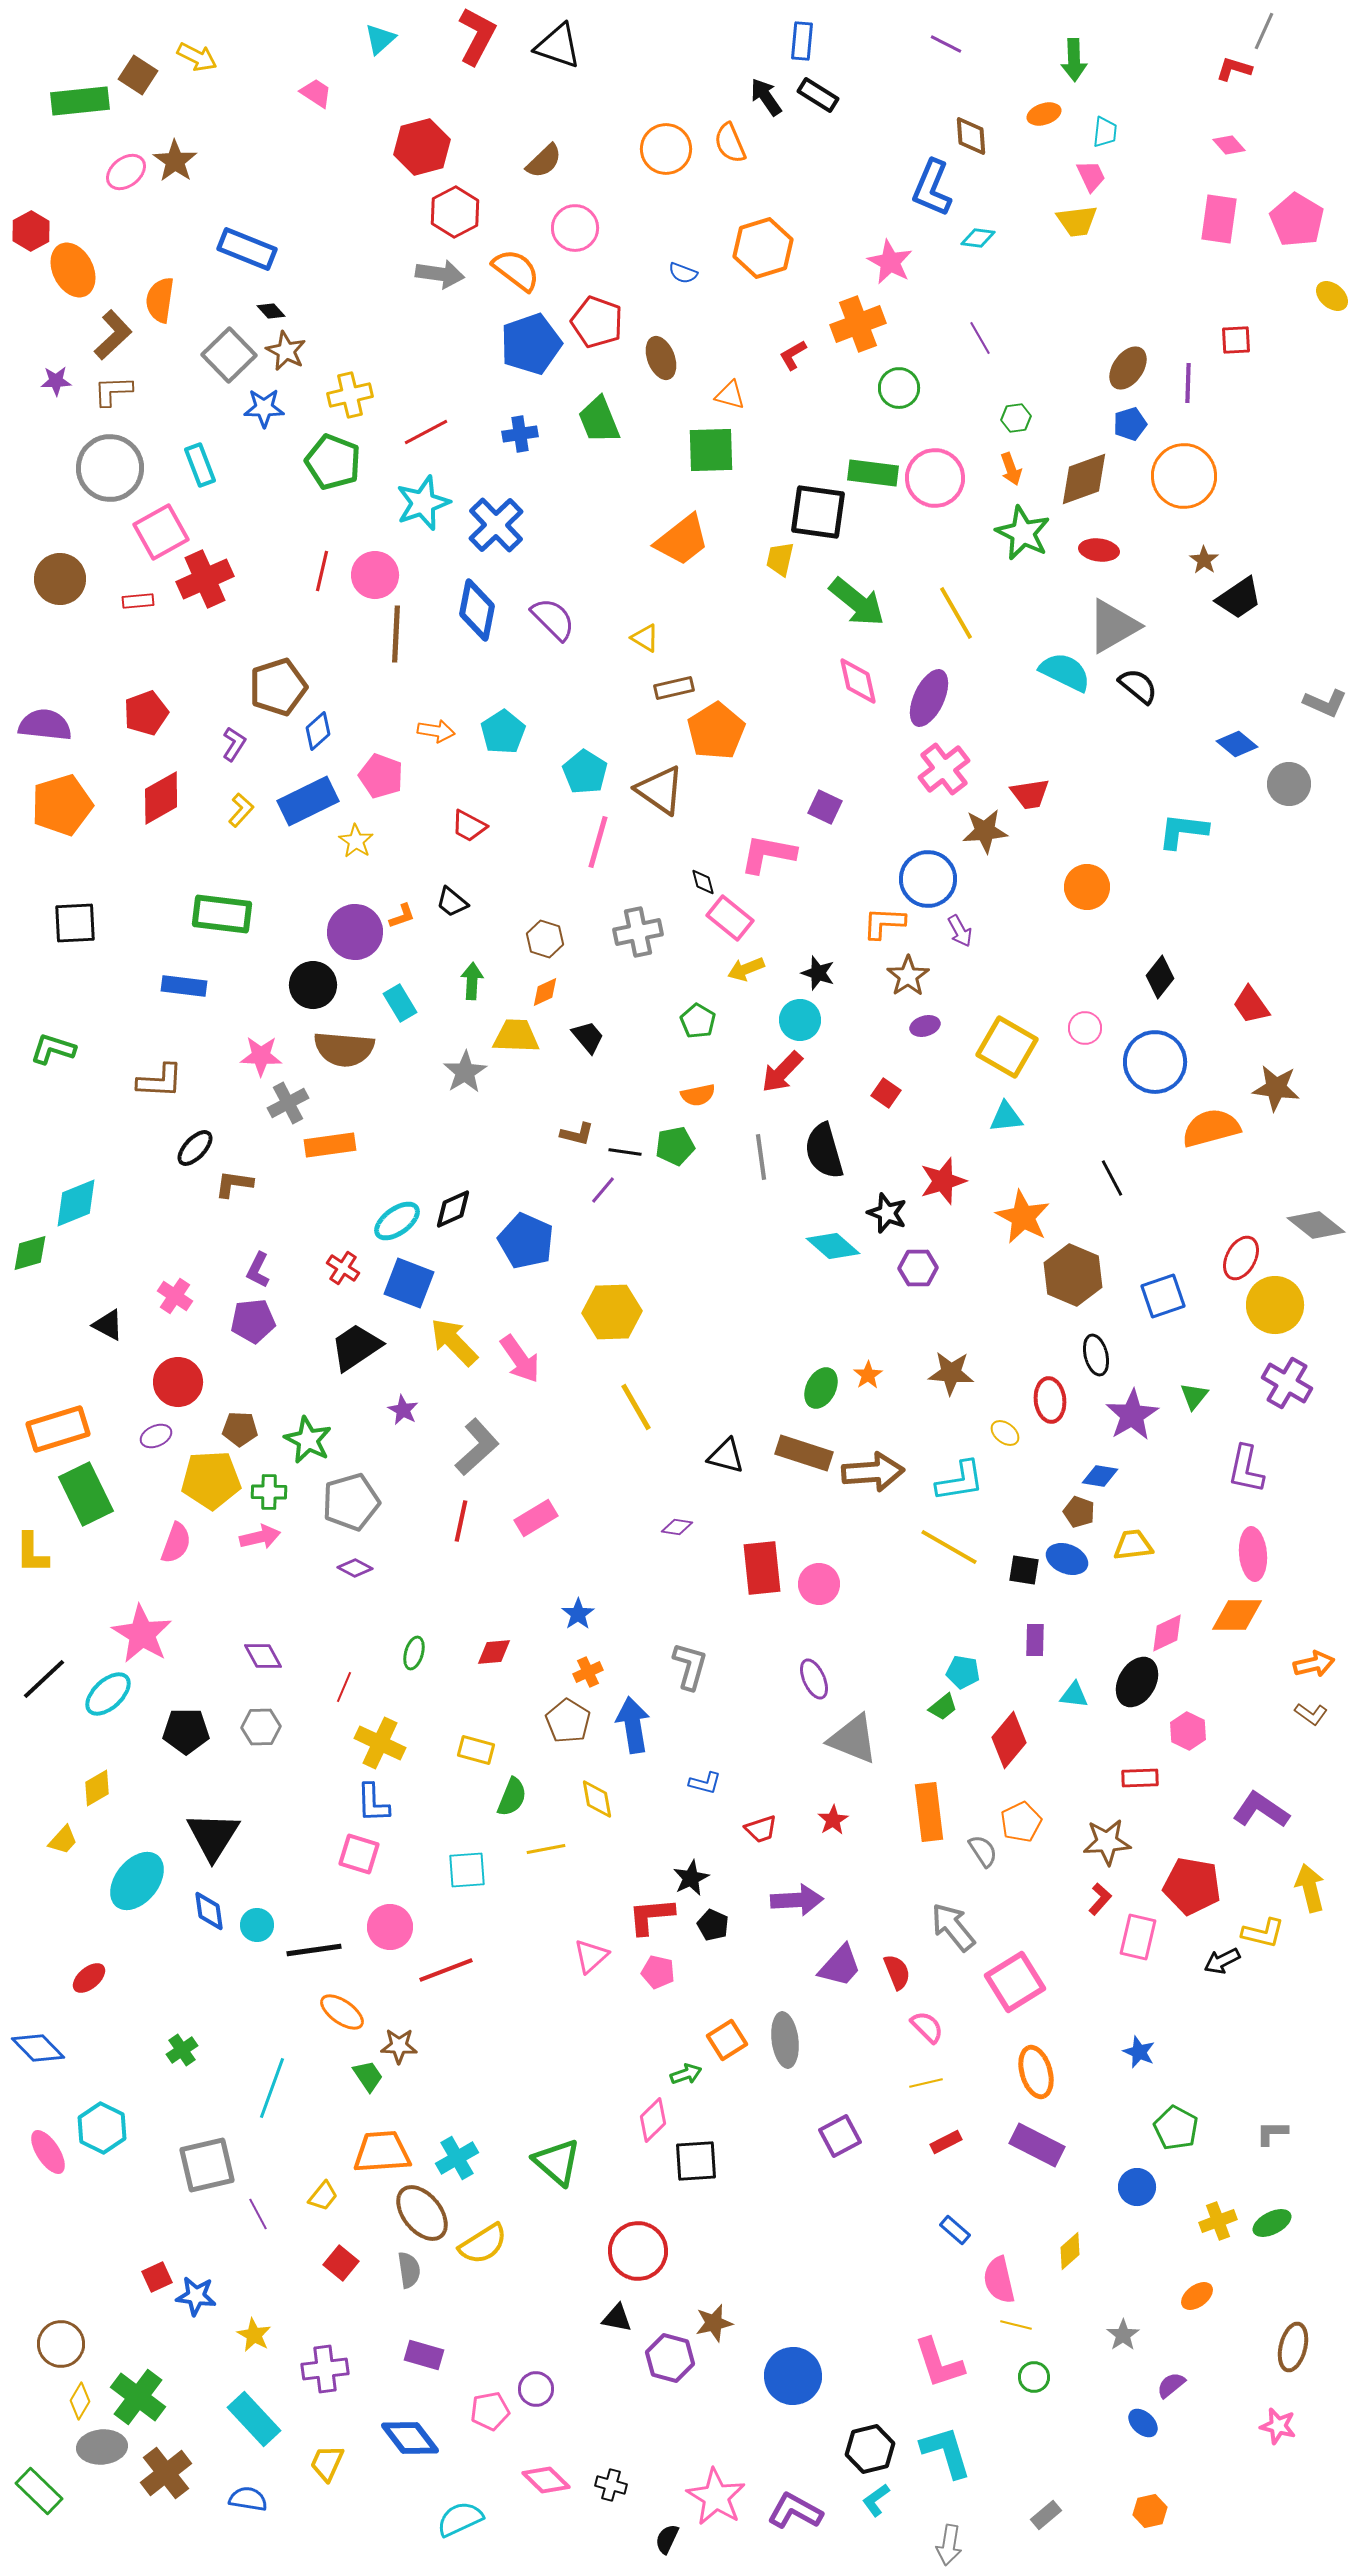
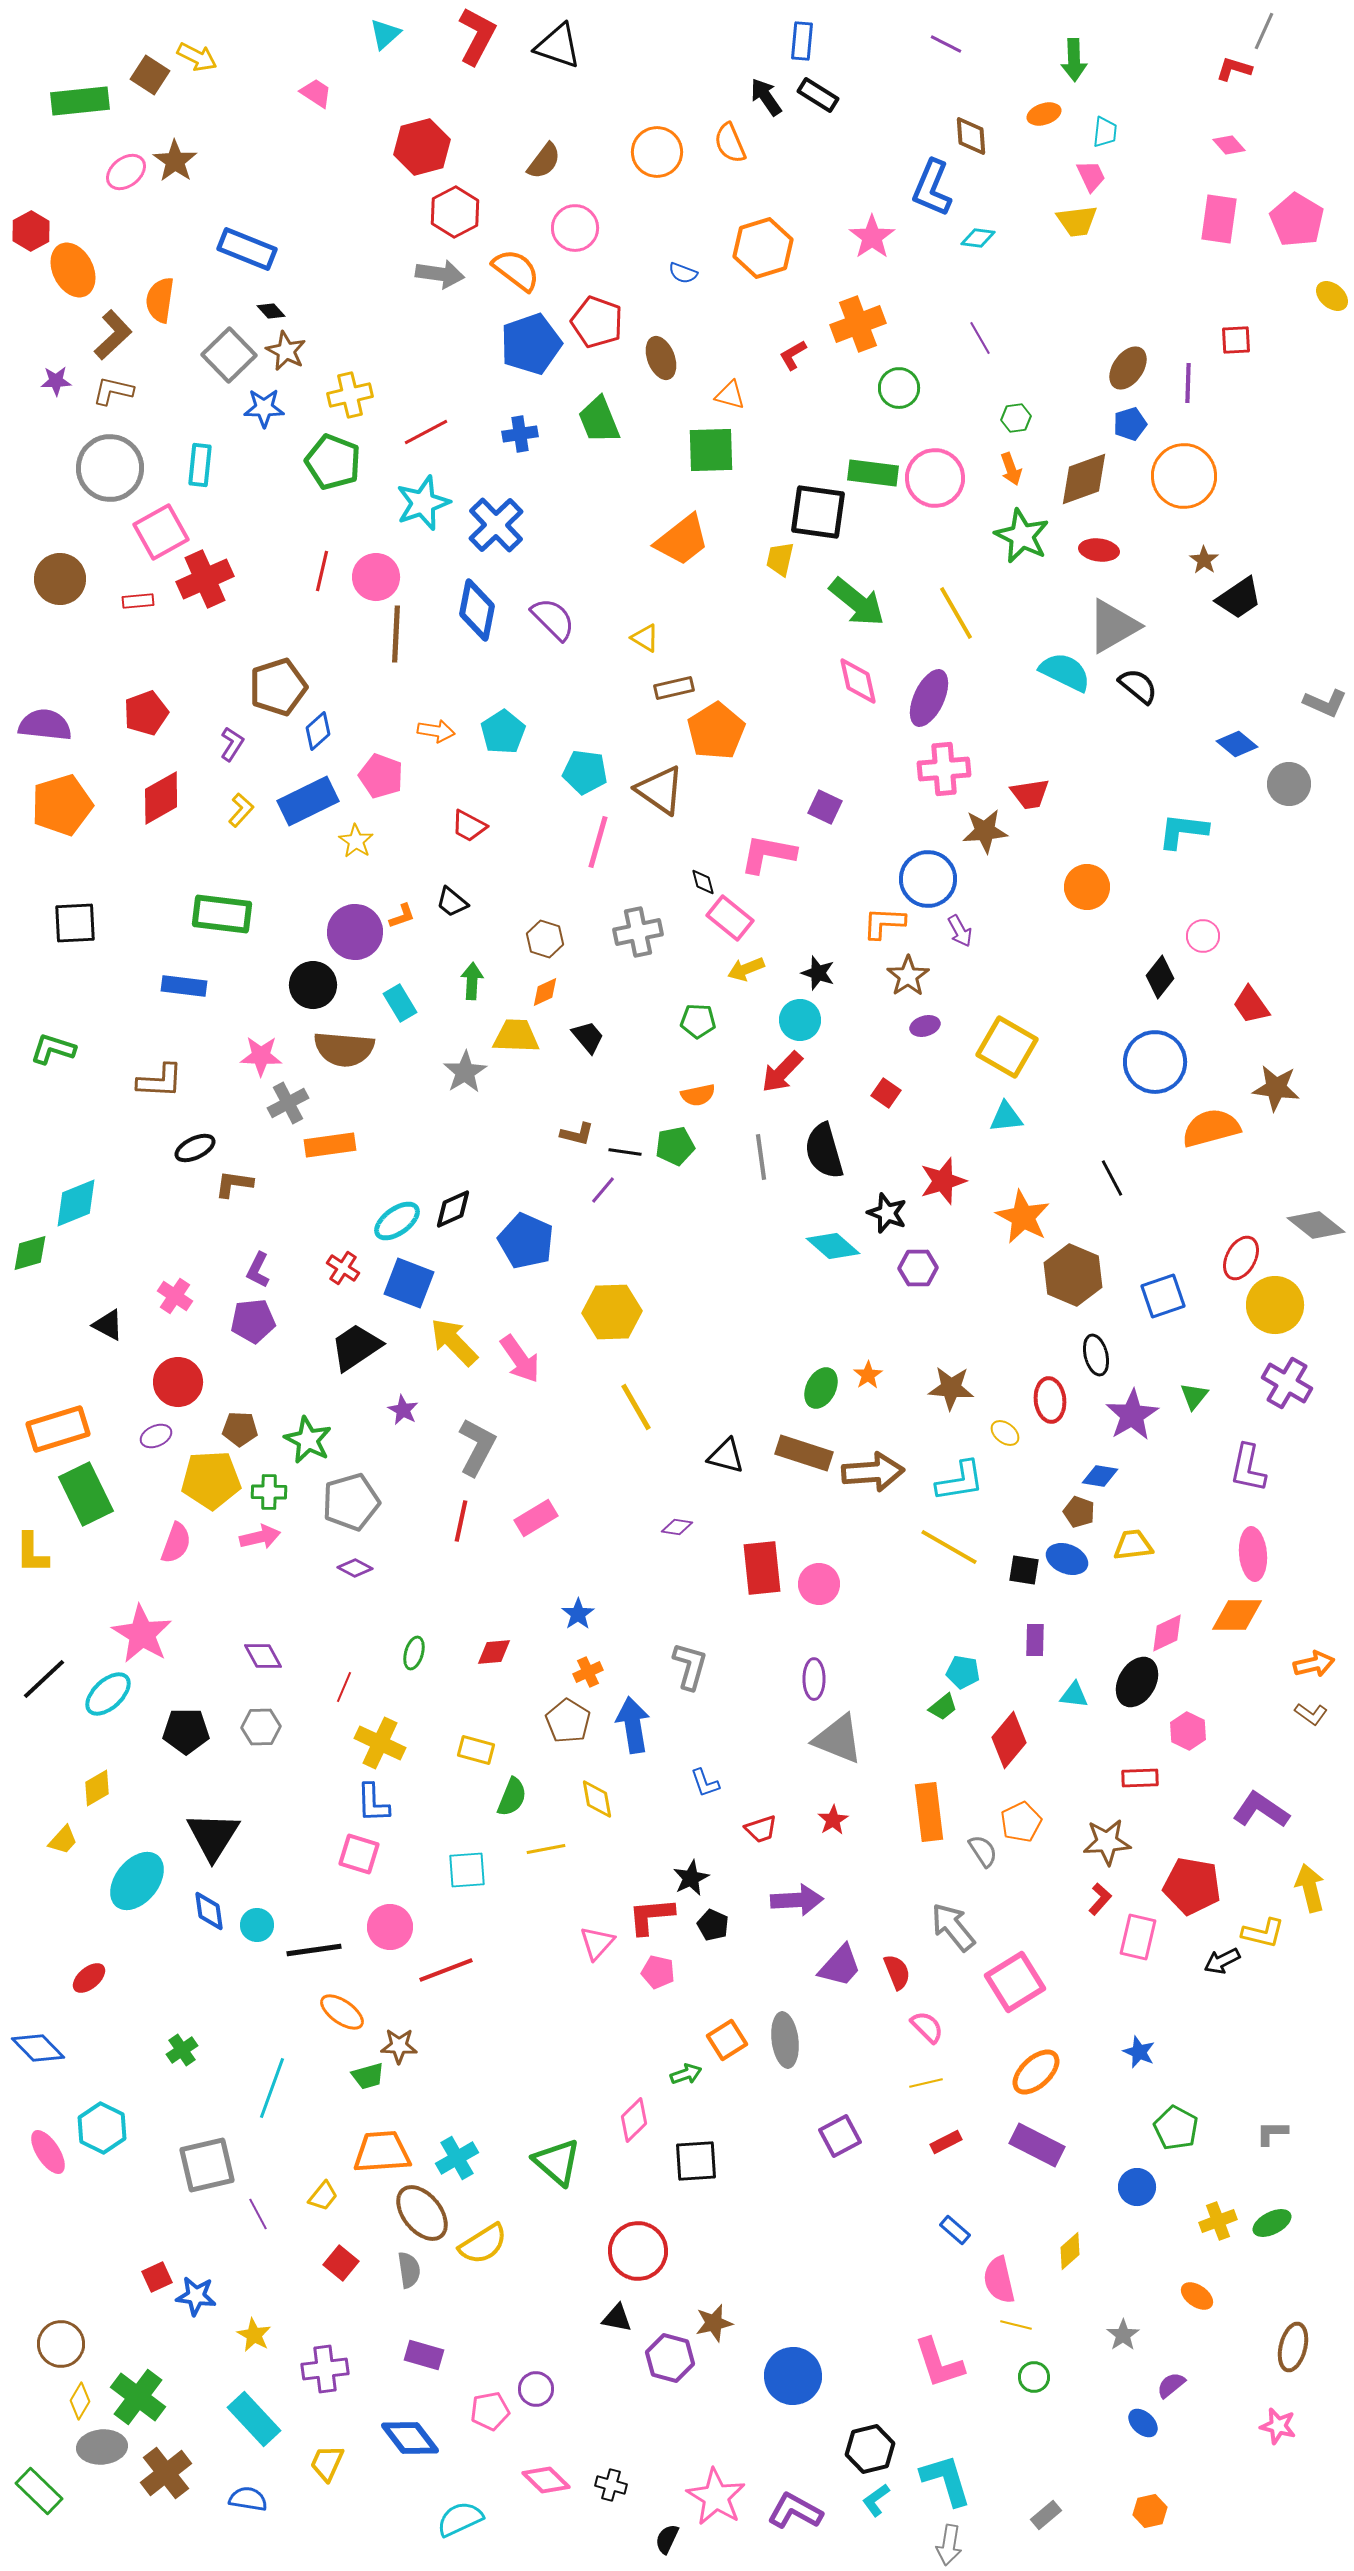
cyan triangle at (380, 39): moved 5 px right, 5 px up
brown square at (138, 75): moved 12 px right
orange circle at (666, 149): moved 9 px left, 3 px down
brown semicircle at (544, 161): rotated 9 degrees counterclockwise
pink star at (890, 262): moved 18 px left, 25 px up; rotated 9 degrees clockwise
brown L-shape at (113, 391): rotated 15 degrees clockwise
cyan rectangle at (200, 465): rotated 27 degrees clockwise
green star at (1023, 533): moved 1 px left, 3 px down
pink circle at (375, 575): moved 1 px right, 2 px down
purple L-shape at (234, 744): moved 2 px left
pink cross at (944, 769): rotated 33 degrees clockwise
cyan pentagon at (585, 772): rotated 24 degrees counterclockwise
green pentagon at (698, 1021): rotated 28 degrees counterclockwise
pink circle at (1085, 1028): moved 118 px right, 92 px up
black ellipse at (195, 1148): rotated 21 degrees clockwise
brown star at (951, 1373): moved 15 px down
gray L-shape at (477, 1447): rotated 20 degrees counterclockwise
purple L-shape at (1246, 1469): moved 2 px right, 1 px up
purple ellipse at (814, 1679): rotated 24 degrees clockwise
gray triangle at (853, 1739): moved 15 px left
blue L-shape at (705, 1783): rotated 56 degrees clockwise
pink triangle at (591, 1956): moved 6 px right, 13 px up; rotated 6 degrees counterclockwise
orange ellipse at (1036, 2072): rotated 63 degrees clockwise
green trapezoid at (368, 2076): rotated 108 degrees clockwise
pink diamond at (653, 2120): moved 19 px left
orange ellipse at (1197, 2296): rotated 72 degrees clockwise
cyan L-shape at (946, 2452): moved 28 px down
